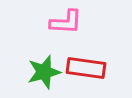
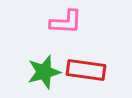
red rectangle: moved 2 px down
